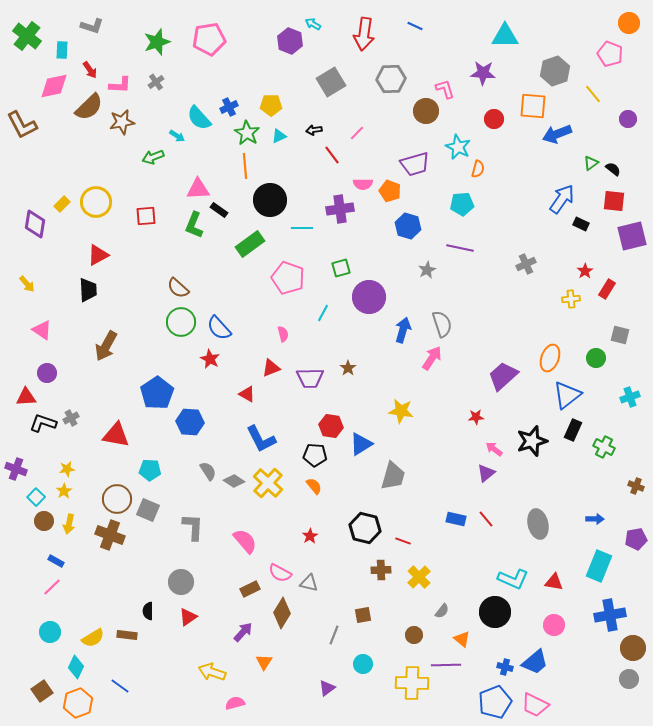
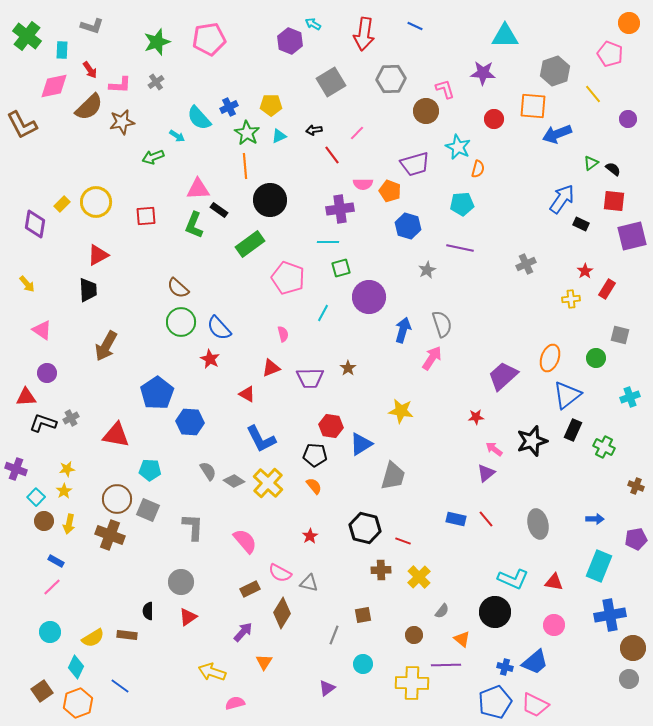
cyan line at (302, 228): moved 26 px right, 14 px down
